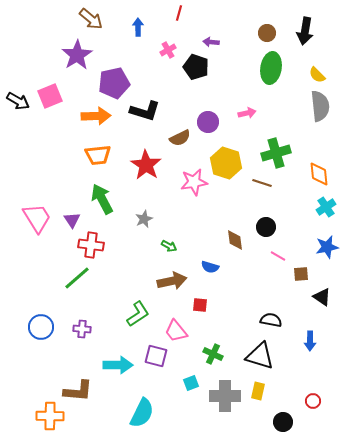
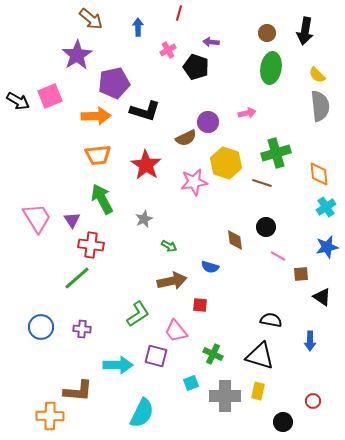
brown semicircle at (180, 138): moved 6 px right
